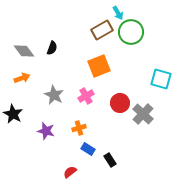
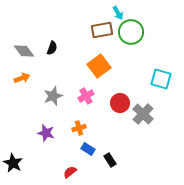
brown rectangle: rotated 20 degrees clockwise
orange square: rotated 15 degrees counterclockwise
gray star: moved 1 px left, 1 px down; rotated 24 degrees clockwise
black star: moved 49 px down
purple star: moved 2 px down
